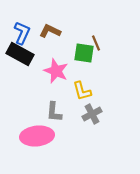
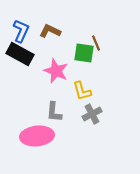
blue L-shape: moved 1 px left, 2 px up
